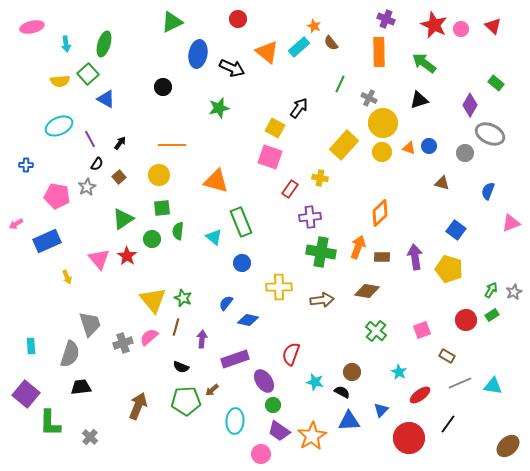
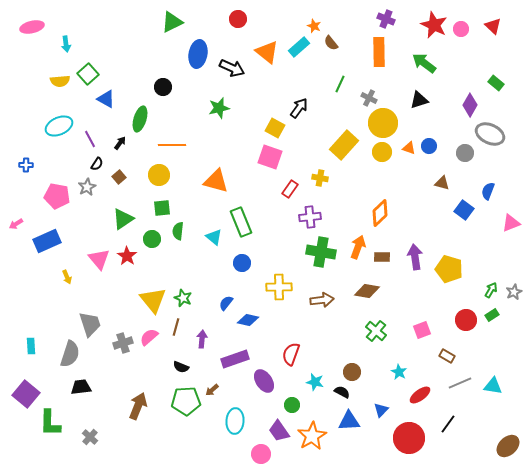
green ellipse at (104, 44): moved 36 px right, 75 px down
blue square at (456, 230): moved 8 px right, 20 px up
green circle at (273, 405): moved 19 px right
purple trapezoid at (279, 431): rotated 20 degrees clockwise
